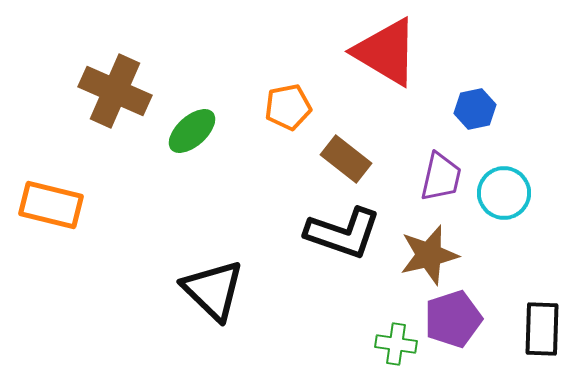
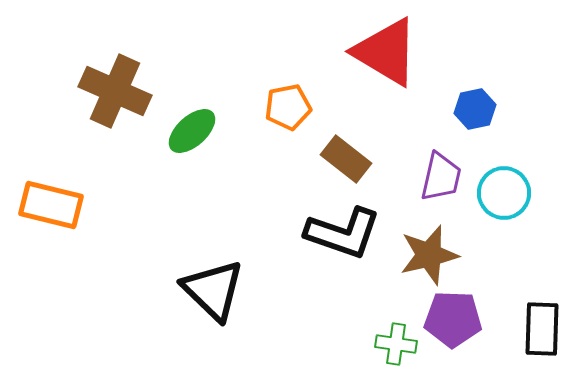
purple pentagon: rotated 20 degrees clockwise
